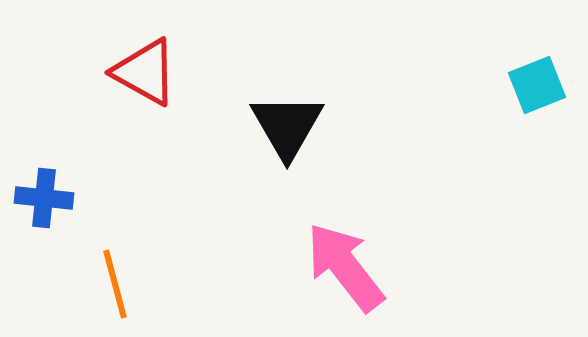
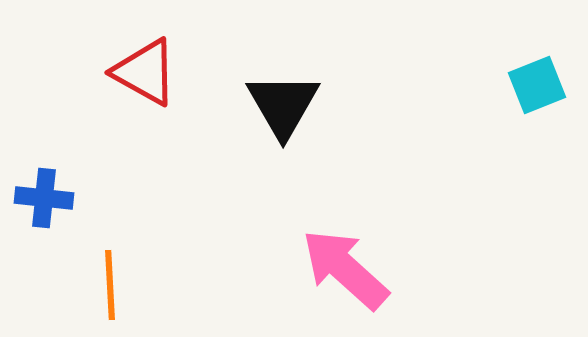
black triangle: moved 4 px left, 21 px up
pink arrow: moved 2 px down; rotated 10 degrees counterclockwise
orange line: moved 5 px left, 1 px down; rotated 12 degrees clockwise
